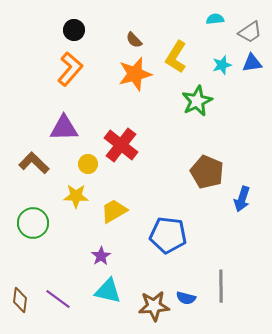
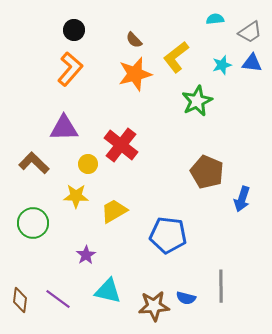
yellow L-shape: rotated 20 degrees clockwise
blue triangle: rotated 15 degrees clockwise
purple star: moved 15 px left, 1 px up
